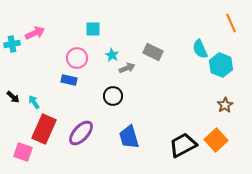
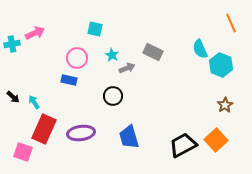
cyan square: moved 2 px right; rotated 14 degrees clockwise
purple ellipse: rotated 40 degrees clockwise
